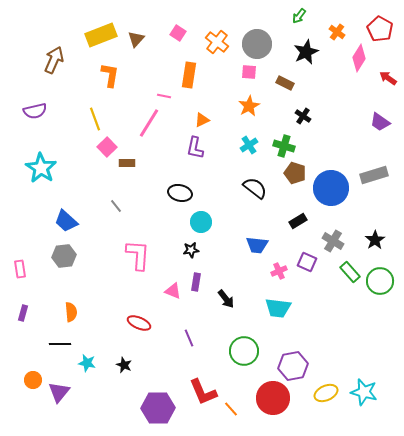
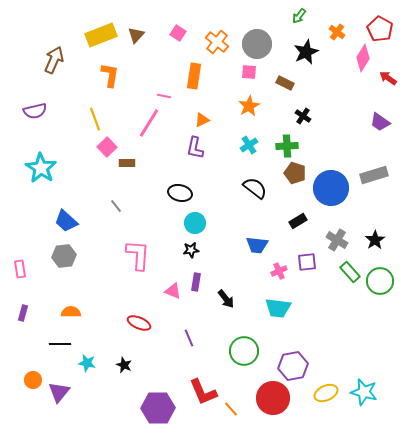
brown triangle at (136, 39): moved 4 px up
pink diamond at (359, 58): moved 4 px right
orange rectangle at (189, 75): moved 5 px right, 1 px down
green cross at (284, 146): moved 3 px right; rotated 20 degrees counterclockwise
cyan circle at (201, 222): moved 6 px left, 1 px down
gray cross at (333, 241): moved 4 px right, 1 px up
purple square at (307, 262): rotated 30 degrees counterclockwise
orange semicircle at (71, 312): rotated 84 degrees counterclockwise
